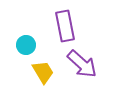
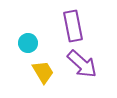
purple rectangle: moved 8 px right
cyan circle: moved 2 px right, 2 px up
